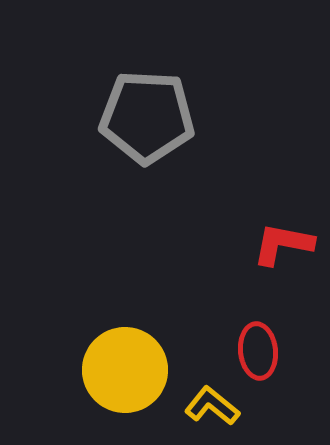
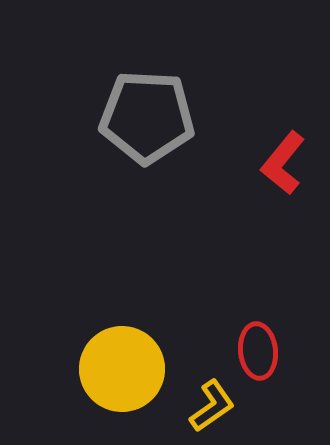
red L-shape: moved 81 px up; rotated 62 degrees counterclockwise
yellow circle: moved 3 px left, 1 px up
yellow L-shape: rotated 106 degrees clockwise
